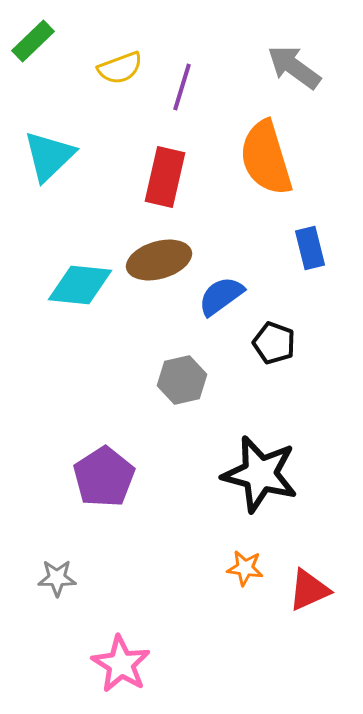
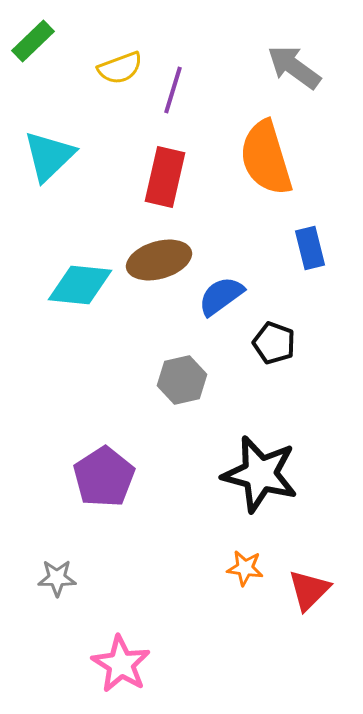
purple line: moved 9 px left, 3 px down
red triangle: rotated 21 degrees counterclockwise
